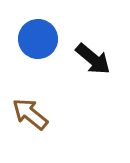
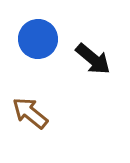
brown arrow: moved 1 px up
